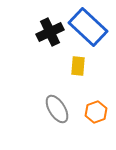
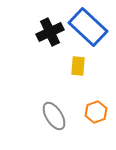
gray ellipse: moved 3 px left, 7 px down
